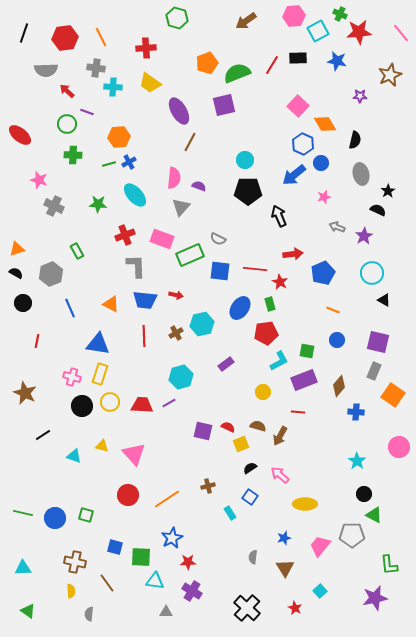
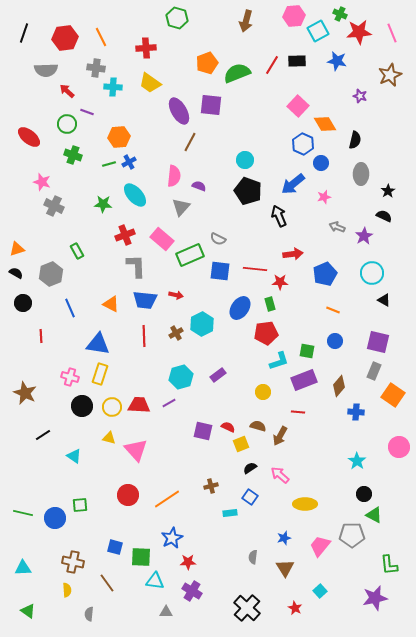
brown arrow at (246, 21): rotated 40 degrees counterclockwise
pink line at (401, 33): moved 9 px left; rotated 18 degrees clockwise
black rectangle at (298, 58): moved 1 px left, 3 px down
purple star at (360, 96): rotated 16 degrees clockwise
purple square at (224, 105): moved 13 px left; rotated 20 degrees clockwise
red ellipse at (20, 135): moved 9 px right, 2 px down
green cross at (73, 155): rotated 18 degrees clockwise
gray ellipse at (361, 174): rotated 15 degrees clockwise
blue arrow at (294, 175): moved 1 px left, 9 px down
pink semicircle at (174, 178): moved 2 px up
pink star at (39, 180): moved 3 px right, 2 px down
black pentagon at (248, 191): rotated 20 degrees clockwise
green star at (98, 204): moved 5 px right
black semicircle at (378, 210): moved 6 px right, 6 px down
pink rectangle at (162, 239): rotated 20 degrees clockwise
blue pentagon at (323, 273): moved 2 px right, 1 px down
red star at (280, 282): rotated 28 degrees counterclockwise
cyan hexagon at (202, 324): rotated 15 degrees counterclockwise
blue circle at (337, 340): moved 2 px left, 1 px down
red line at (37, 341): moved 4 px right, 5 px up; rotated 16 degrees counterclockwise
cyan L-shape at (279, 361): rotated 10 degrees clockwise
purple rectangle at (226, 364): moved 8 px left, 11 px down
pink cross at (72, 377): moved 2 px left
yellow circle at (110, 402): moved 2 px right, 5 px down
red trapezoid at (142, 405): moved 3 px left
yellow triangle at (102, 446): moved 7 px right, 8 px up
pink triangle at (134, 454): moved 2 px right, 4 px up
cyan triangle at (74, 456): rotated 14 degrees clockwise
brown cross at (208, 486): moved 3 px right
cyan rectangle at (230, 513): rotated 64 degrees counterclockwise
green square at (86, 515): moved 6 px left, 10 px up; rotated 21 degrees counterclockwise
brown cross at (75, 562): moved 2 px left
yellow semicircle at (71, 591): moved 4 px left, 1 px up
